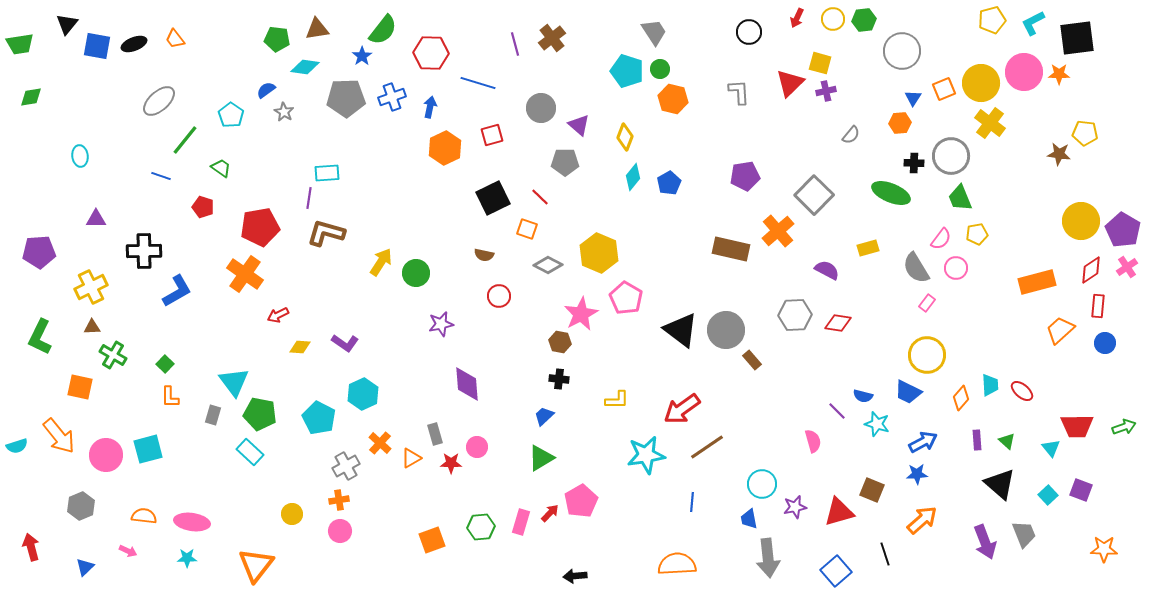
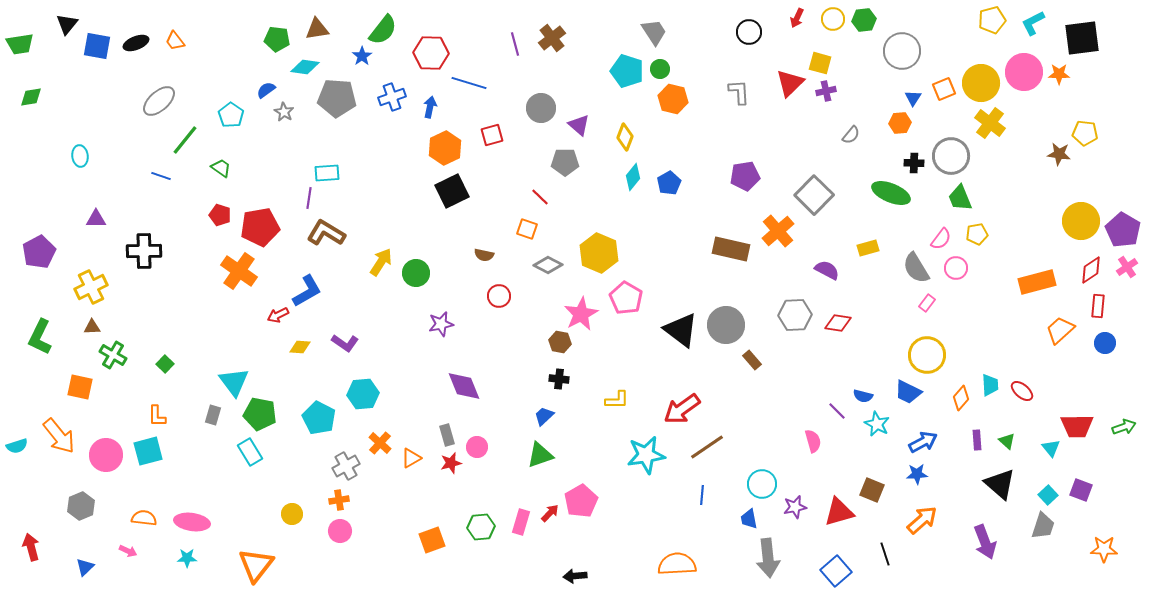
black square at (1077, 38): moved 5 px right
orange trapezoid at (175, 39): moved 2 px down
black ellipse at (134, 44): moved 2 px right, 1 px up
blue line at (478, 83): moved 9 px left
gray pentagon at (346, 98): moved 9 px left; rotated 6 degrees clockwise
black square at (493, 198): moved 41 px left, 7 px up
red pentagon at (203, 207): moved 17 px right, 8 px down
brown L-shape at (326, 233): rotated 15 degrees clockwise
purple pentagon at (39, 252): rotated 24 degrees counterclockwise
orange cross at (245, 274): moved 6 px left, 3 px up
blue L-shape at (177, 291): moved 130 px right
gray circle at (726, 330): moved 5 px up
purple diamond at (467, 384): moved 3 px left, 2 px down; rotated 18 degrees counterclockwise
cyan hexagon at (363, 394): rotated 20 degrees clockwise
orange L-shape at (170, 397): moved 13 px left, 19 px down
cyan star at (877, 424): rotated 10 degrees clockwise
gray rectangle at (435, 434): moved 12 px right, 1 px down
cyan square at (148, 449): moved 2 px down
cyan rectangle at (250, 452): rotated 16 degrees clockwise
green triangle at (541, 458): moved 1 px left, 3 px up; rotated 12 degrees clockwise
red star at (451, 463): rotated 15 degrees counterclockwise
blue line at (692, 502): moved 10 px right, 7 px up
orange semicircle at (144, 516): moved 2 px down
gray trapezoid at (1024, 534): moved 19 px right, 8 px up; rotated 40 degrees clockwise
